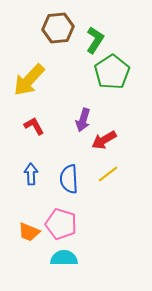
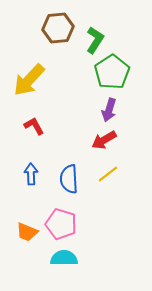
purple arrow: moved 26 px right, 10 px up
orange trapezoid: moved 2 px left
